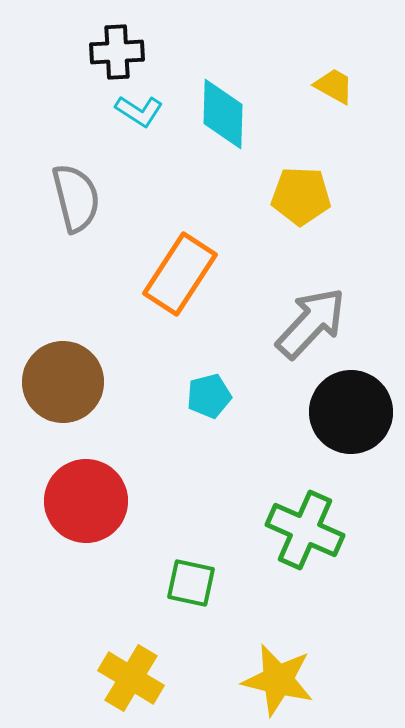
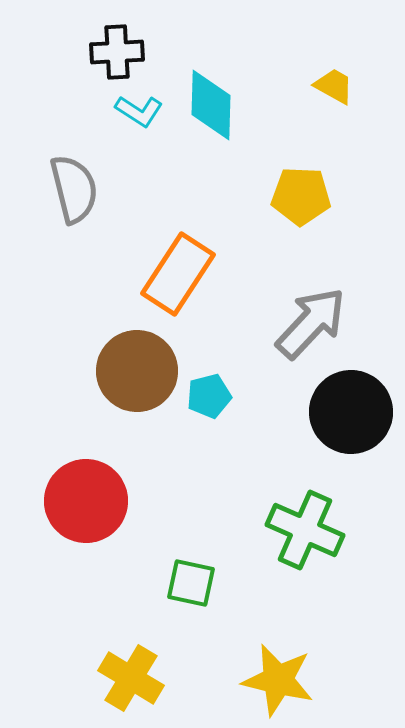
cyan diamond: moved 12 px left, 9 px up
gray semicircle: moved 2 px left, 9 px up
orange rectangle: moved 2 px left
brown circle: moved 74 px right, 11 px up
